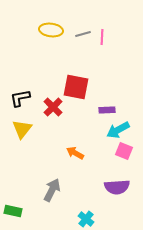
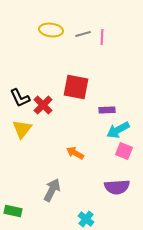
black L-shape: rotated 105 degrees counterclockwise
red cross: moved 10 px left, 2 px up
